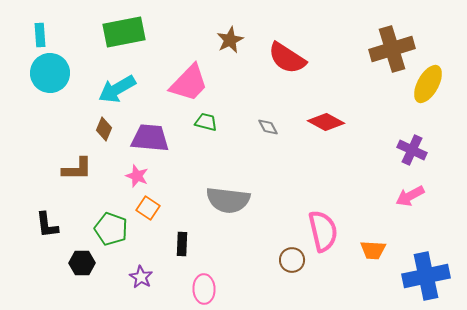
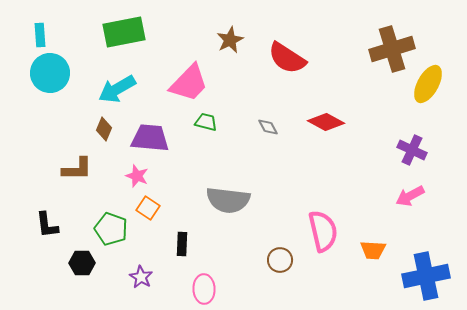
brown circle: moved 12 px left
